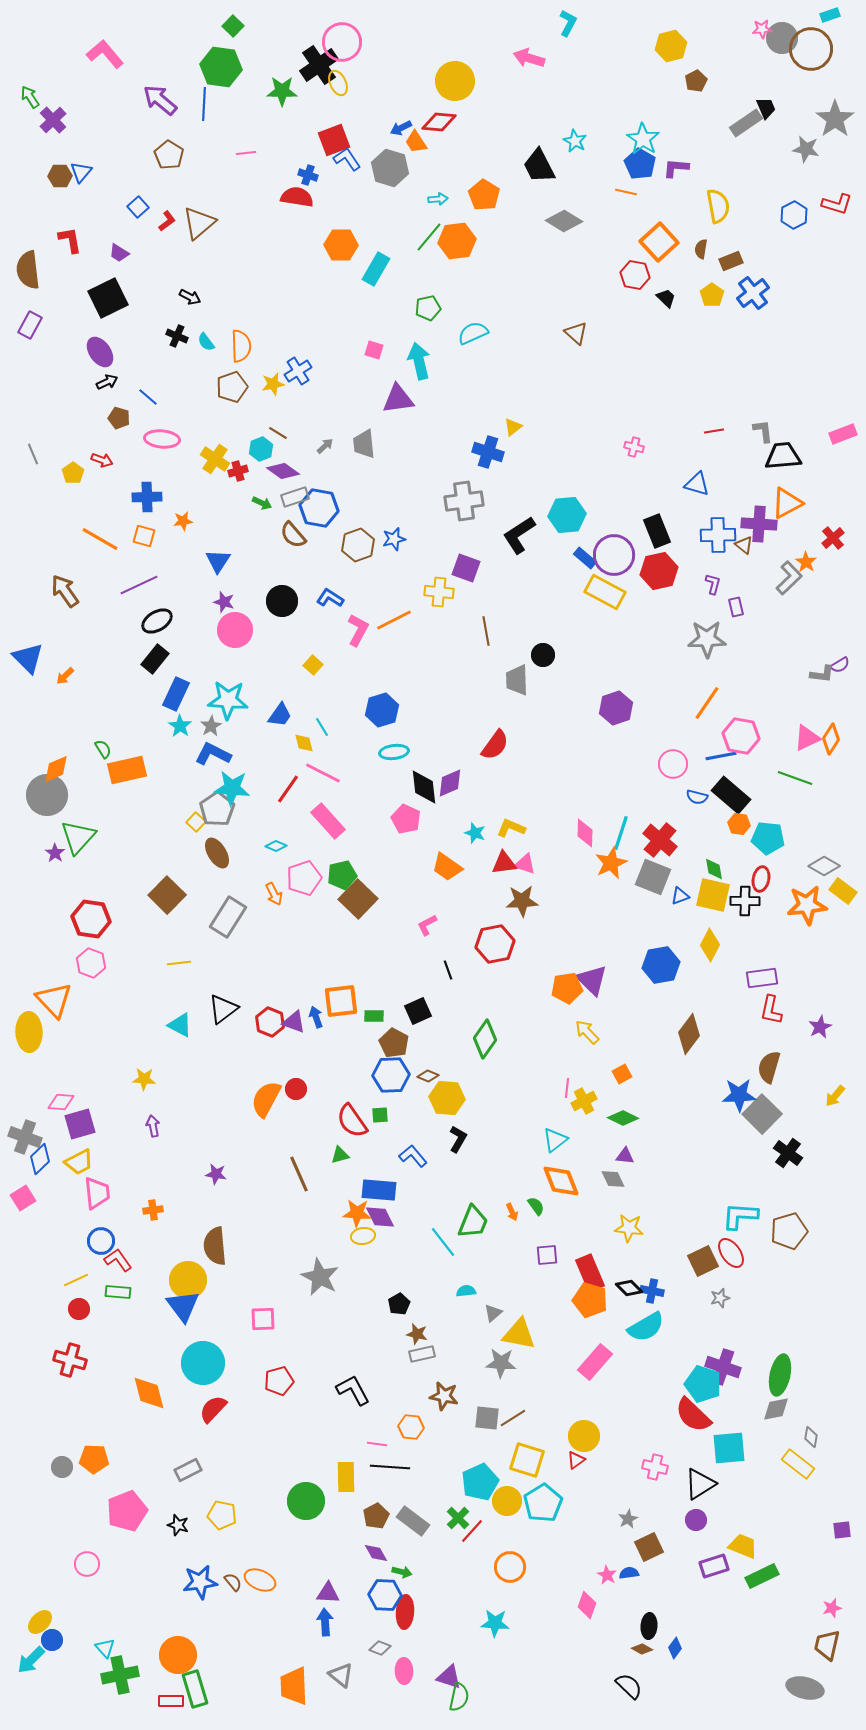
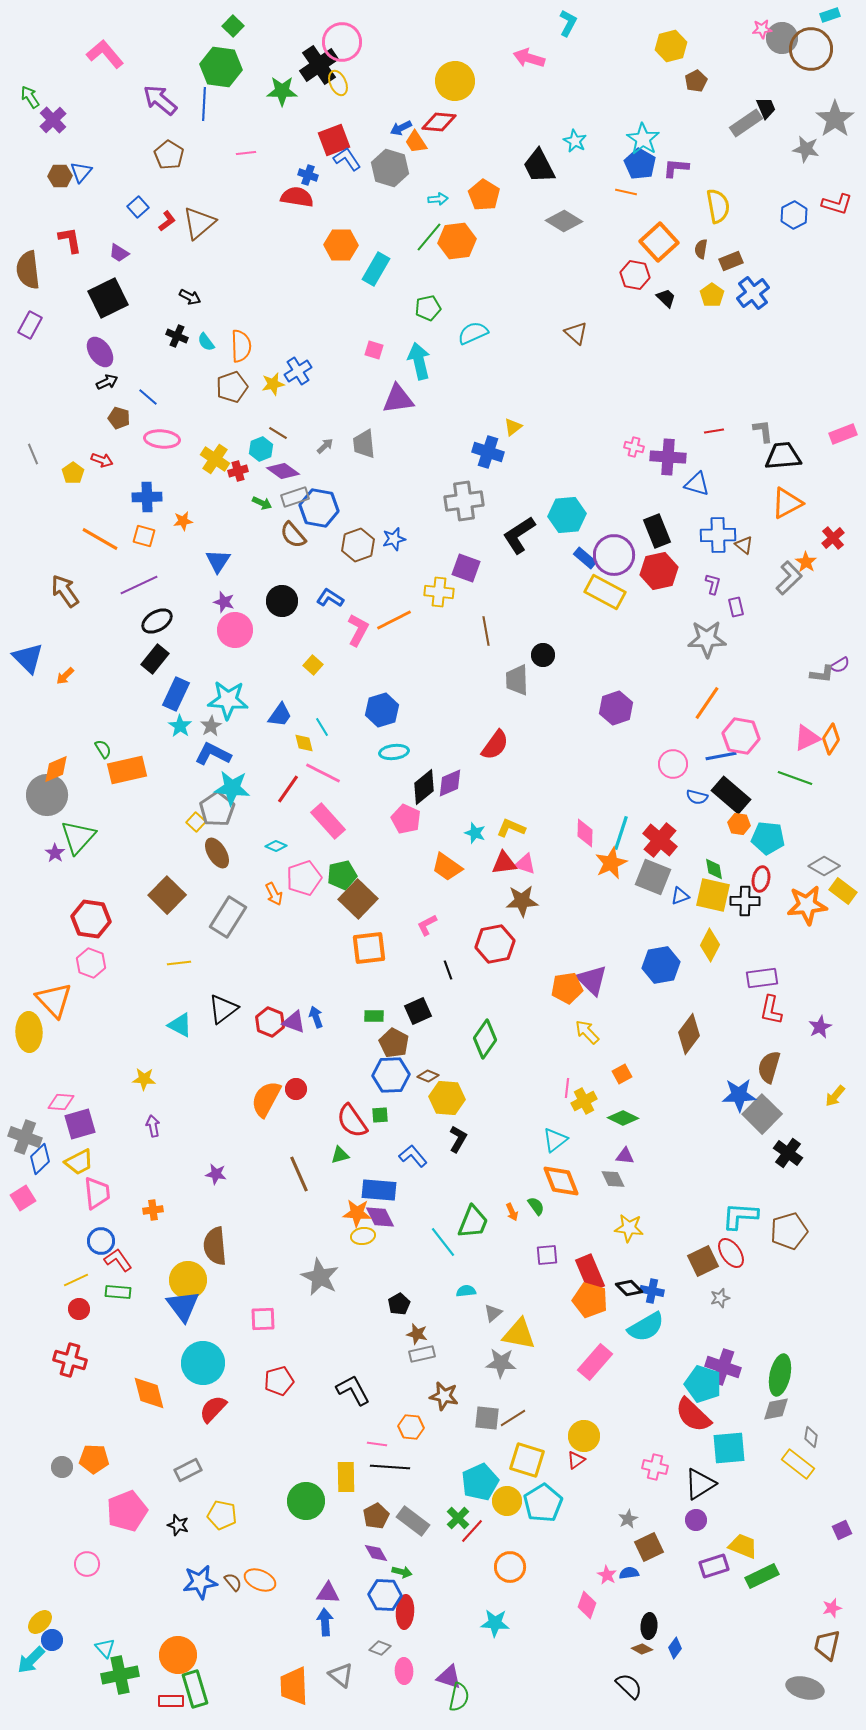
purple cross at (759, 524): moved 91 px left, 67 px up
black diamond at (424, 787): rotated 57 degrees clockwise
orange square at (341, 1001): moved 28 px right, 53 px up
purple square at (842, 1530): rotated 18 degrees counterclockwise
